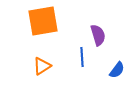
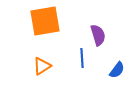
orange square: moved 2 px right
blue line: moved 1 px down
